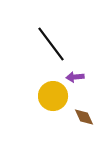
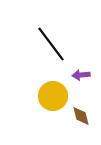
purple arrow: moved 6 px right, 2 px up
brown diamond: moved 3 px left, 1 px up; rotated 10 degrees clockwise
